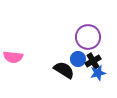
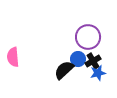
pink semicircle: rotated 78 degrees clockwise
black semicircle: rotated 75 degrees counterclockwise
